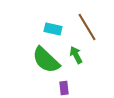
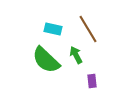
brown line: moved 1 px right, 2 px down
purple rectangle: moved 28 px right, 7 px up
